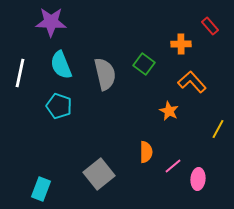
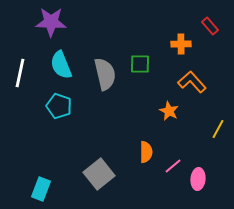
green square: moved 4 px left; rotated 35 degrees counterclockwise
